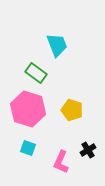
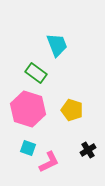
pink L-shape: moved 12 px left; rotated 140 degrees counterclockwise
